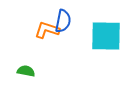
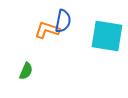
cyan square: moved 1 px right; rotated 8 degrees clockwise
green semicircle: rotated 102 degrees clockwise
